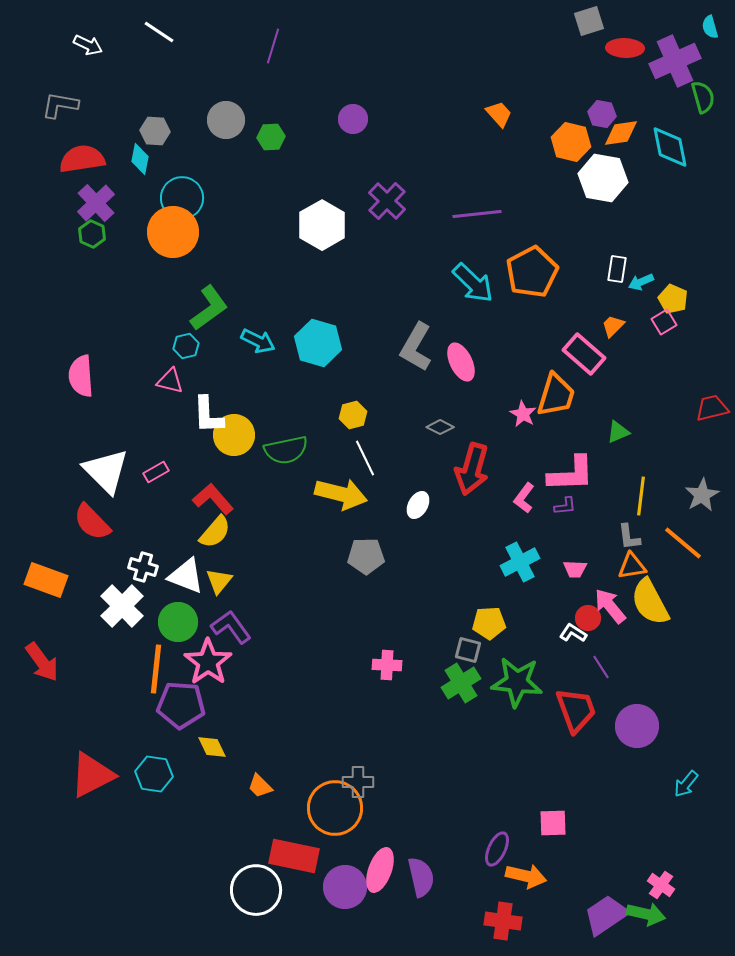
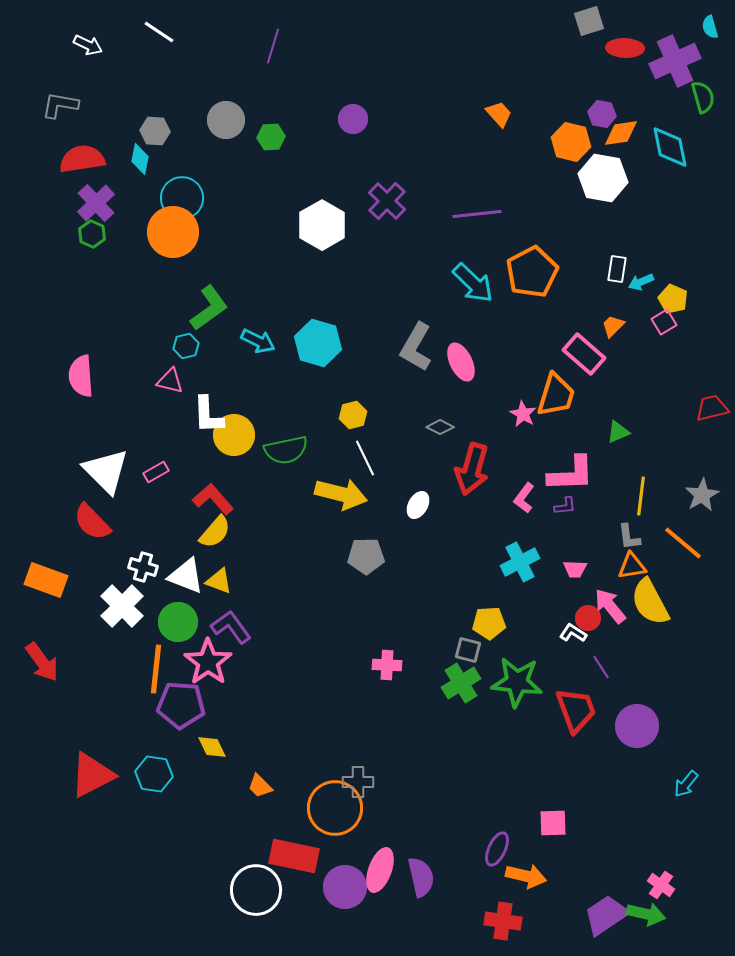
yellow triangle at (219, 581): rotated 48 degrees counterclockwise
